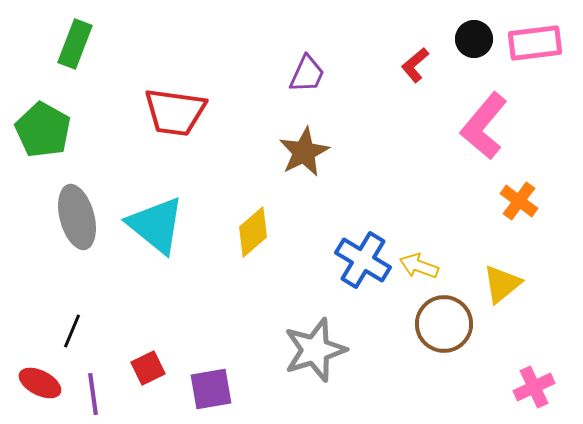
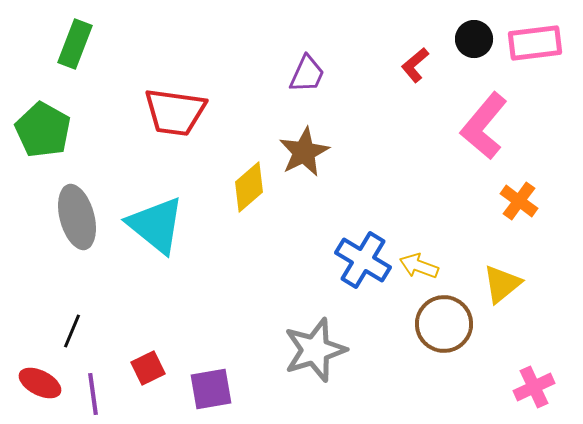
yellow diamond: moved 4 px left, 45 px up
